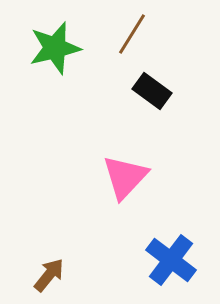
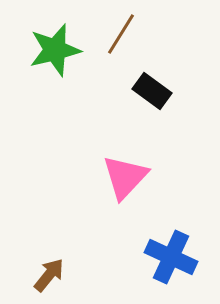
brown line: moved 11 px left
green star: moved 2 px down
blue cross: moved 3 px up; rotated 12 degrees counterclockwise
